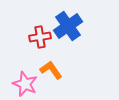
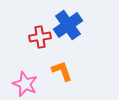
blue cross: moved 1 px up
orange L-shape: moved 11 px right, 1 px down; rotated 15 degrees clockwise
